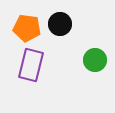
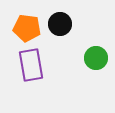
green circle: moved 1 px right, 2 px up
purple rectangle: rotated 24 degrees counterclockwise
